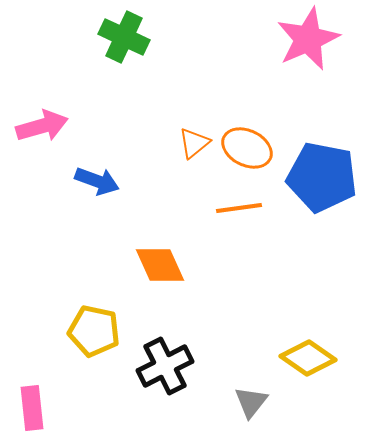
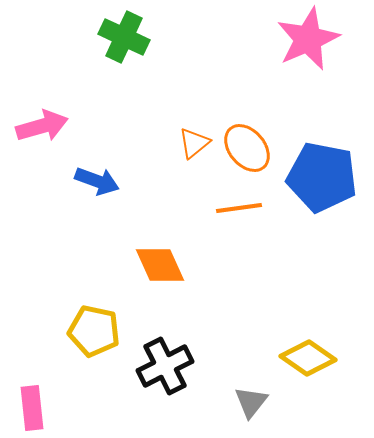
orange ellipse: rotated 24 degrees clockwise
